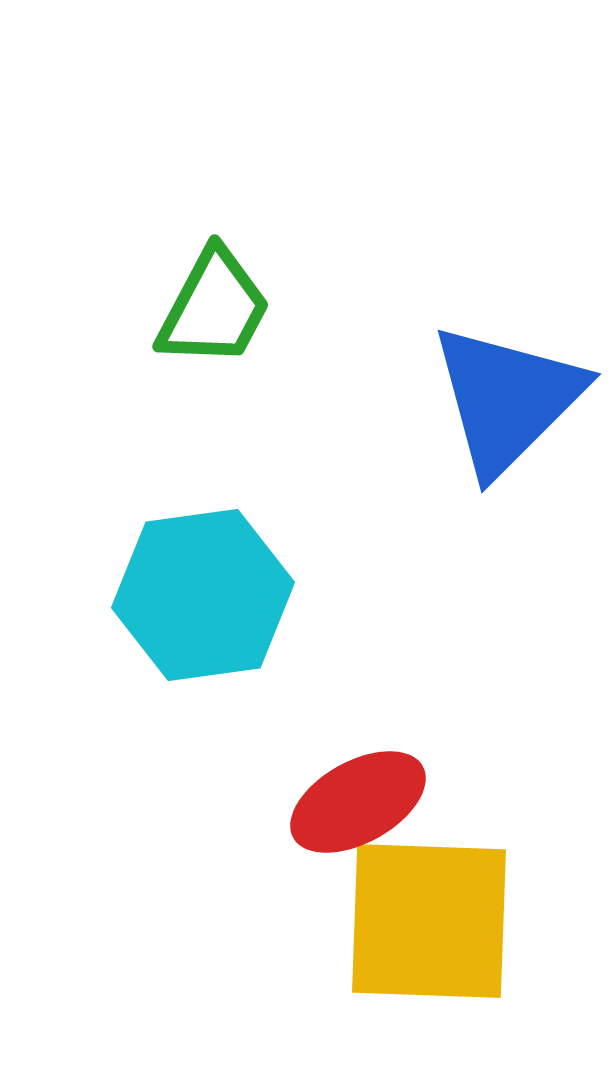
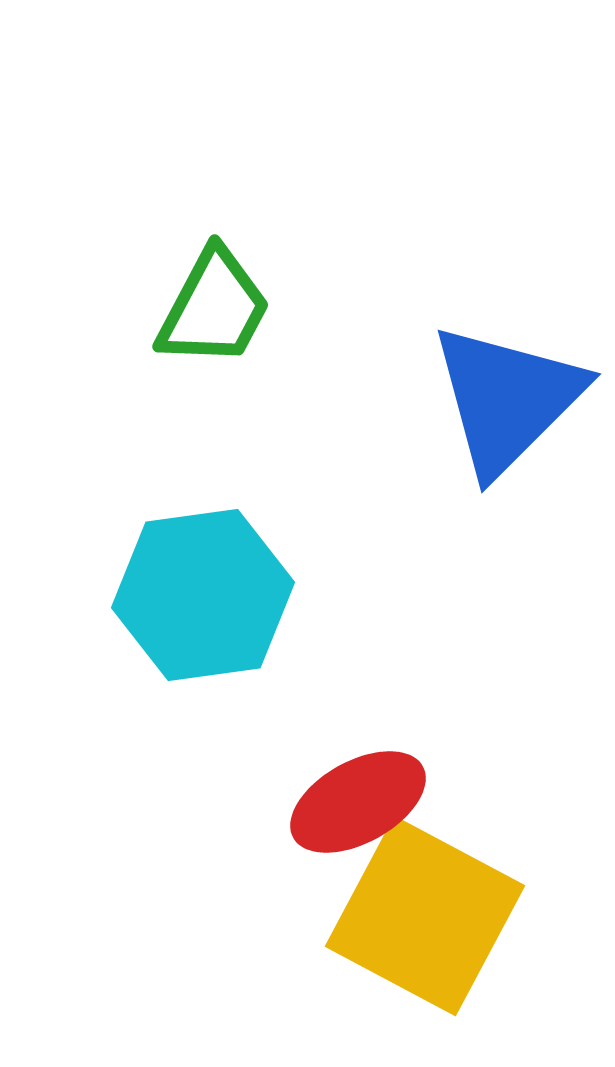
yellow square: moved 4 px left, 5 px up; rotated 26 degrees clockwise
